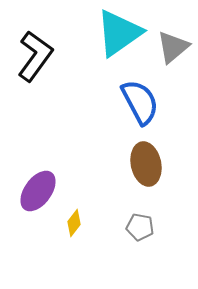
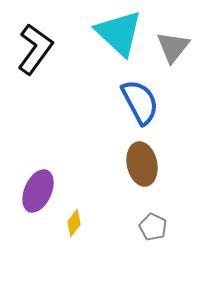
cyan triangle: rotated 42 degrees counterclockwise
gray triangle: rotated 12 degrees counterclockwise
black L-shape: moved 7 px up
brown ellipse: moved 4 px left
purple ellipse: rotated 12 degrees counterclockwise
gray pentagon: moved 13 px right; rotated 16 degrees clockwise
